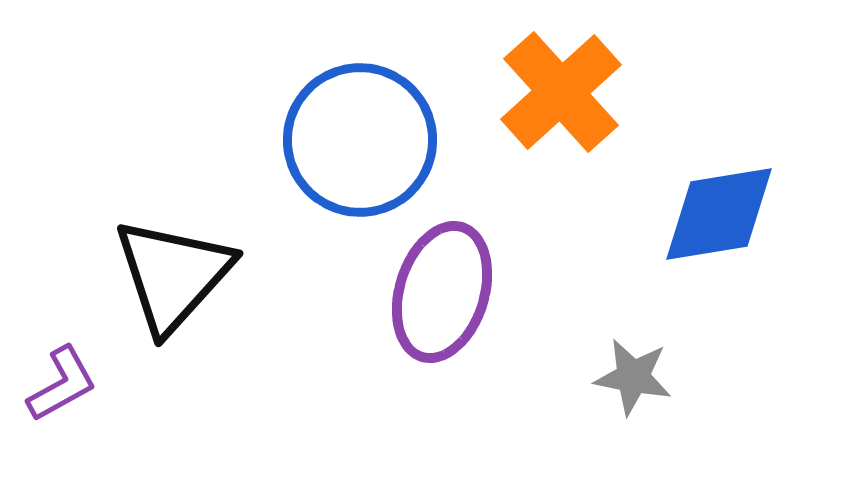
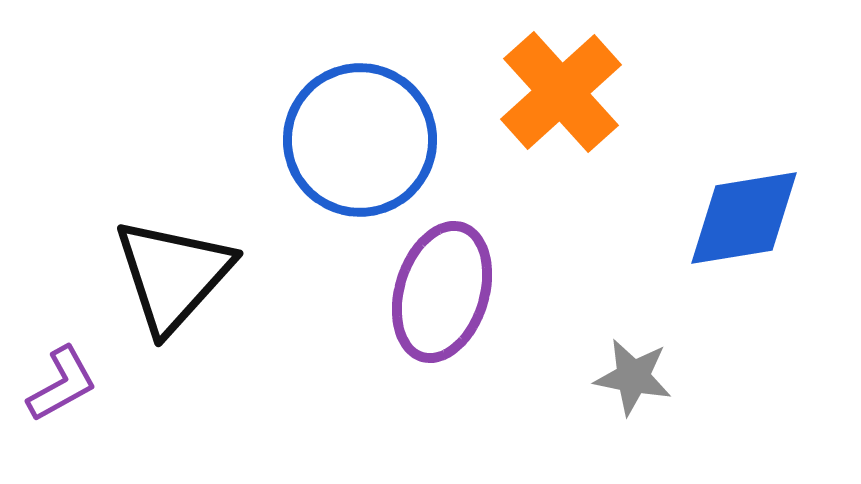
blue diamond: moved 25 px right, 4 px down
